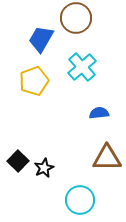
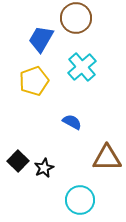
blue semicircle: moved 27 px left, 9 px down; rotated 36 degrees clockwise
